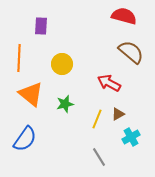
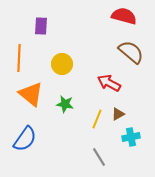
green star: rotated 24 degrees clockwise
cyan cross: rotated 18 degrees clockwise
